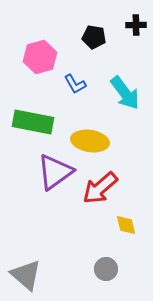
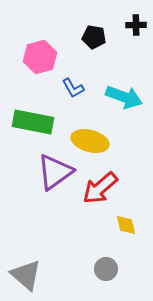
blue L-shape: moved 2 px left, 4 px down
cyan arrow: moved 1 px left, 4 px down; rotated 33 degrees counterclockwise
yellow ellipse: rotated 6 degrees clockwise
